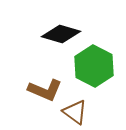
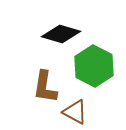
brown L-shape: moved 3 px up; rotated 76 degrees clockwise
brown triangle: rotated 8 degrees counterclockwise
